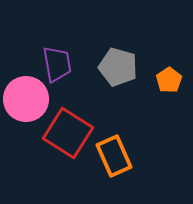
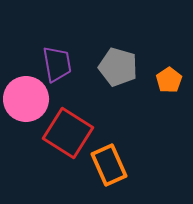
orange rectangle: moved 5 px left, 9 px down
